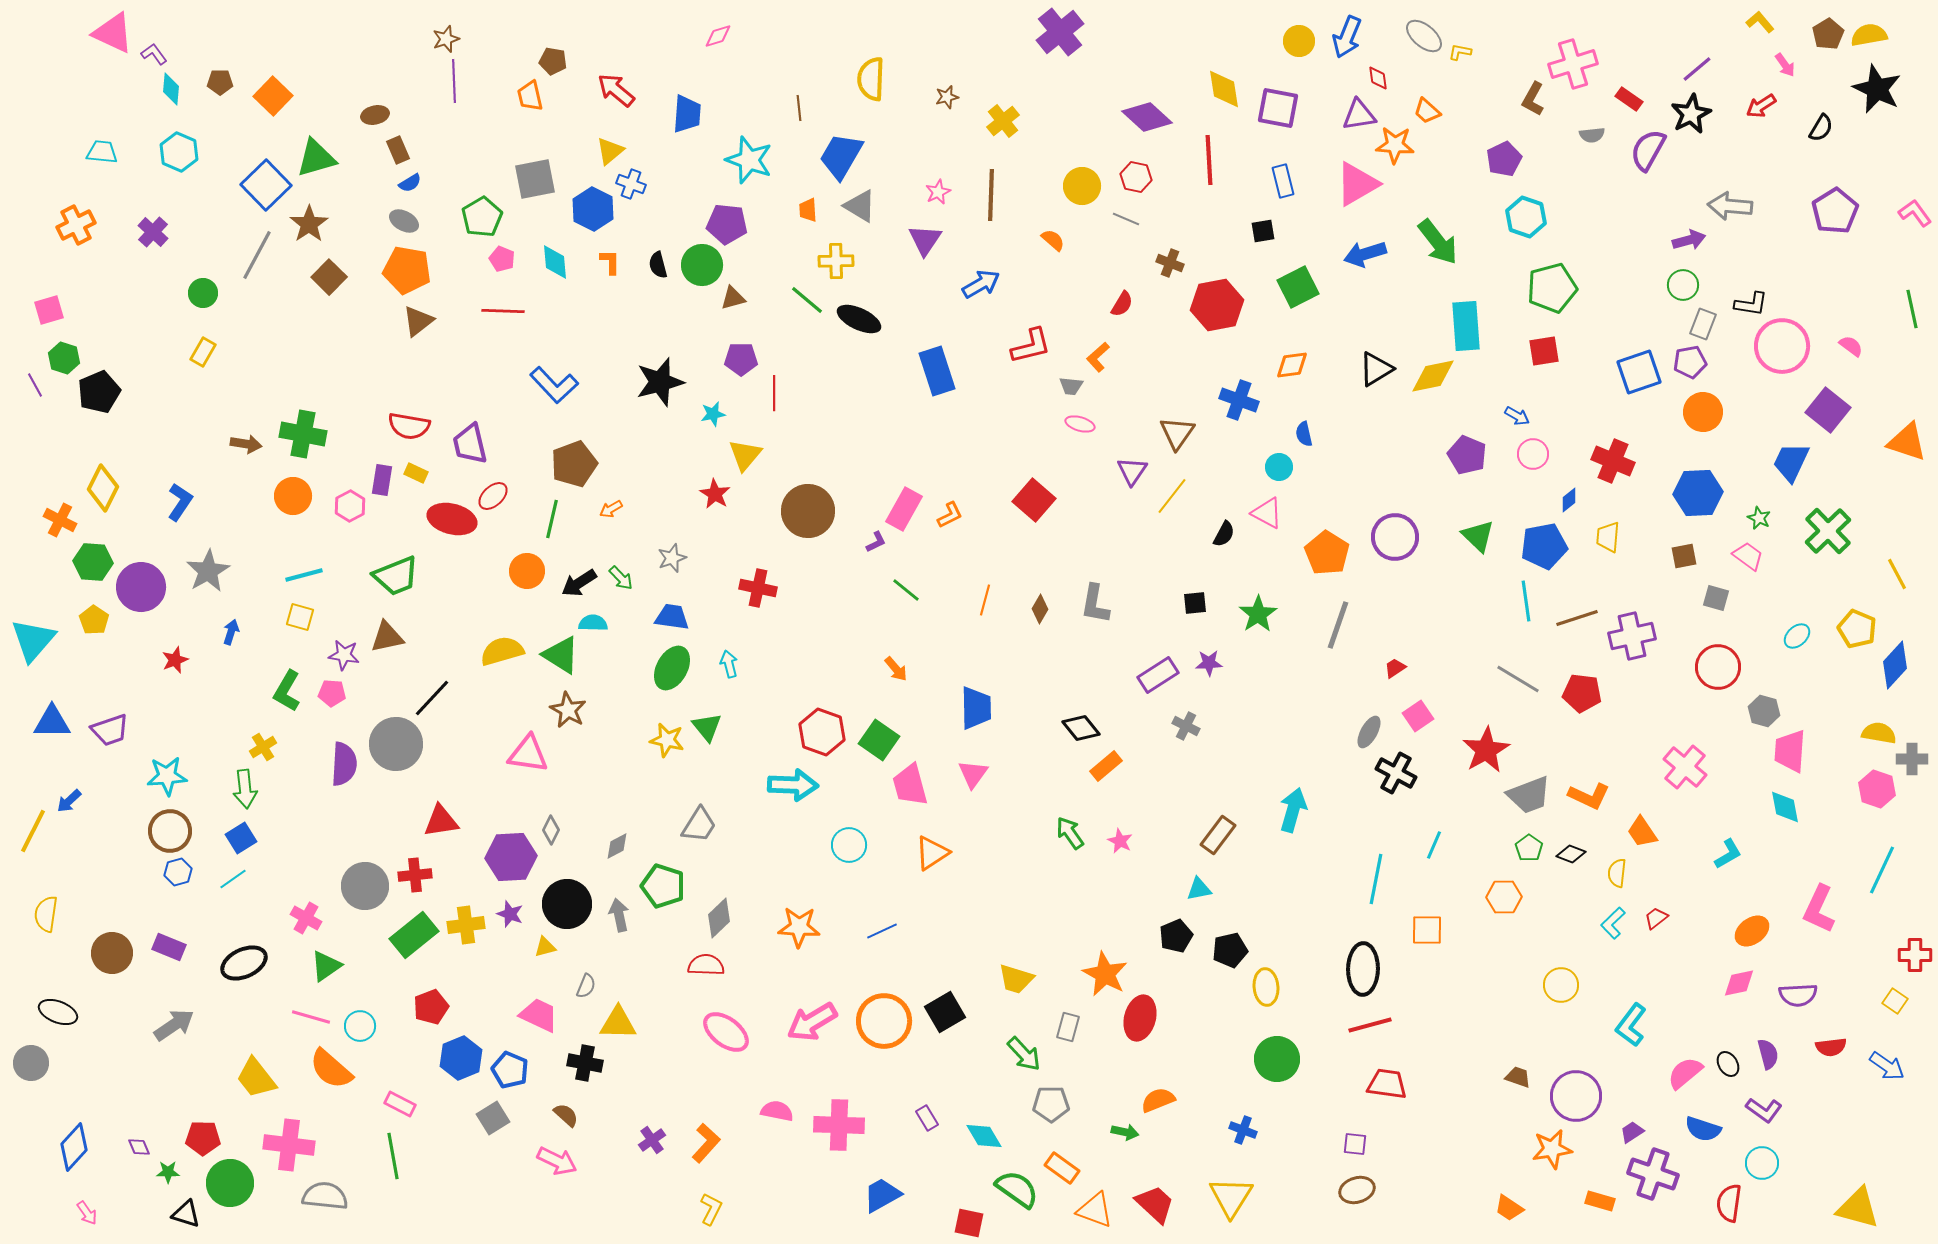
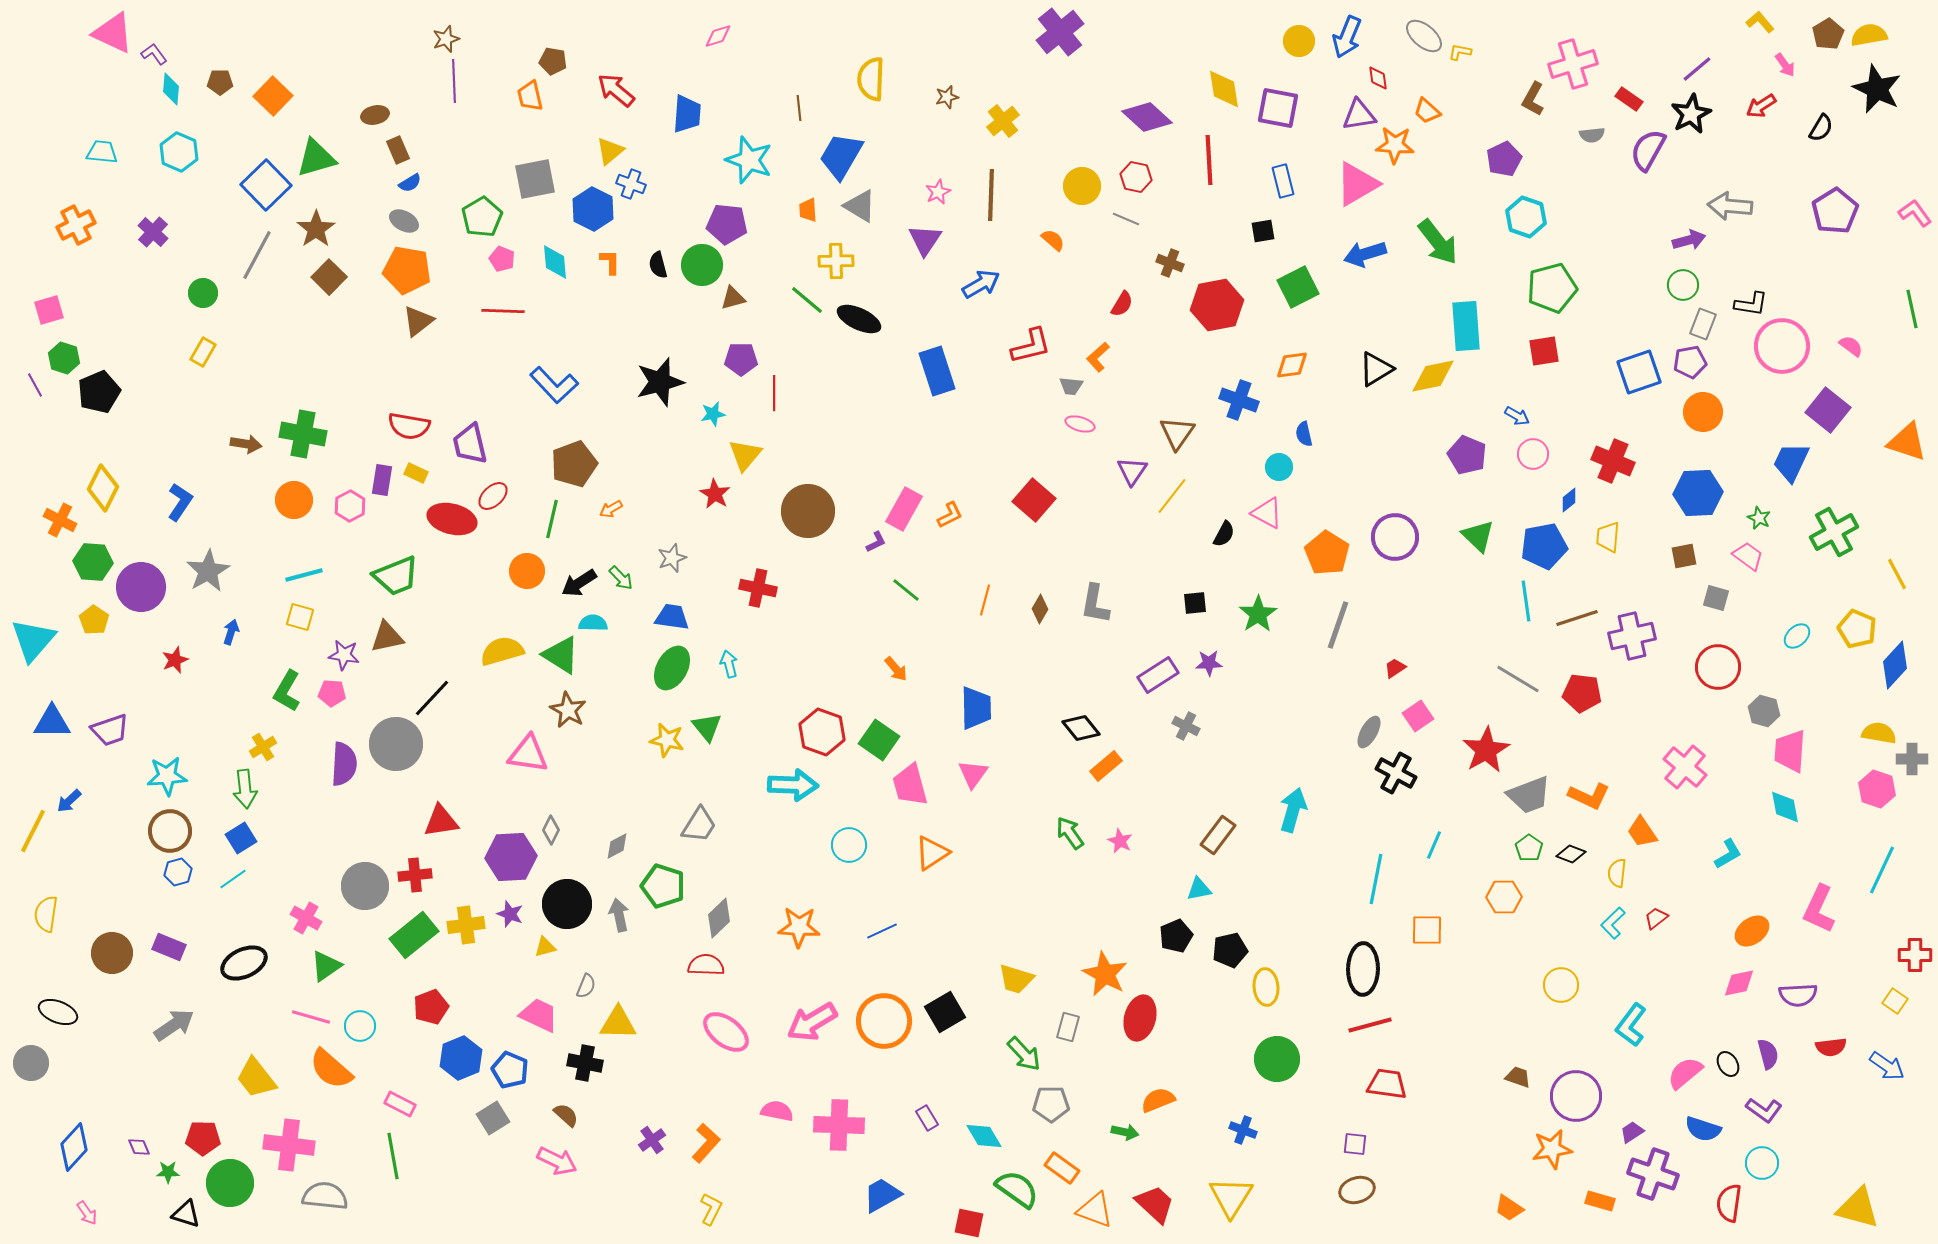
brown star at (309, 224): moved 7 px right, 5 px down
orange circle at (293, 496): moved 1 px right, 4 px down
green cross at (1828, 531): moved 6 px right, 1 px down; rotated 15 degrees clockwise
